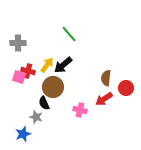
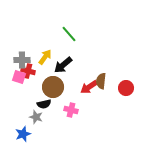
gray cross: moved 4 px right, 17 px down
yellow arrow: moved 2 px left, 8 px up
brown semicircle: moved 5 px left, 3 px down
red arrow: moved 15 px left, 12 px up
black semicircle: moved 1 px down; rotated 80 degrees counterclockwise
pink cross: moved 9 px left
